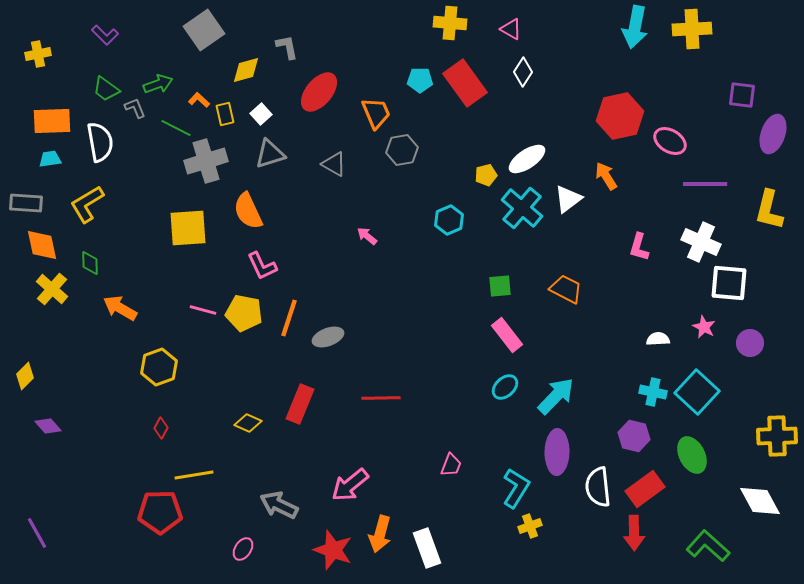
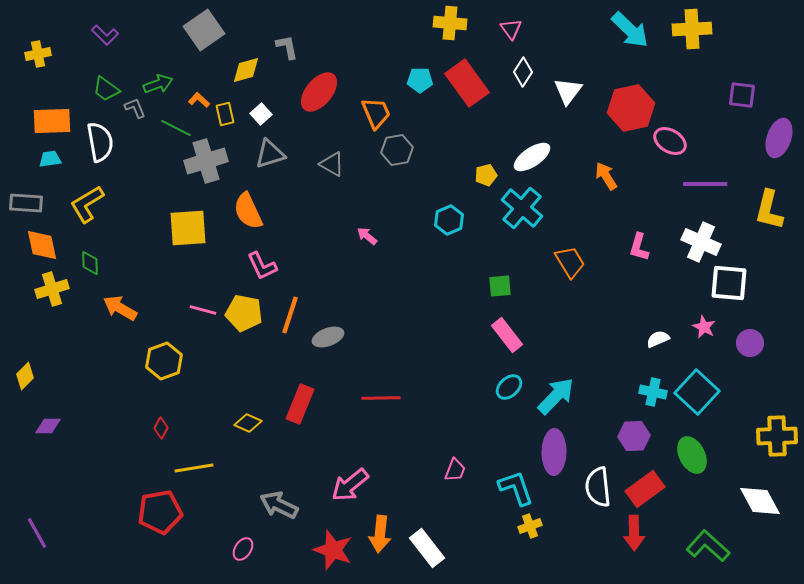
cyan arrow at (635, 27): moved 5 px left, 3 px down; rotated 57 degrees counterclockwise
pink triangle at (511, 29): rotated 25 degrees clockwise
red rectangle at (465, 83): moved 2 px right
red hexagon at (620, 116): moved 11 px right, 8 px up
purple ellipse at (773, 134): moved 6 px right, 4 px down
gray hexagon at (402, 150): moved 5 px left
white ellipse at (527, 159): moved 5 px right, 2 px up
gray triangle at (334, 164): moved 2 px left
white triangle at (568, 199): moved 108 px up; rotated 16 degrees counterclockwise
yellow cross at (52, 289): rotated 32 degrees clockwise
orange trapezoid at (566, 289): moved 4 px right, 27 px up; rotated 32 degrees clockwise
orange line at (289, 318): moved 1 px right, 3 px up
white semicircle at (658, 339): rotated 20 degrees counterclockwise
yellow hexagon at (159, 367): moved 5 px right, 6 px up
cyan ellipse at (505, 387): moved 4 px right
purple diamond at (48, 426): rotated 48 degrees counterclockwise
purple hexagon at (634, 436): rotated 16 degrees counterclockwise
purple ellipse at (557, 452): moved 3 px left
pink trapezoid at (451, 465): moved 4 px right, 5 px down
yellow line at (194, 475): moved 7 px up
cyan L-shape at (516, 488): rotated 51 degrees counterclockwise
red pentagon at (160, 512): rotated 9 degrees counterclockwise
orange arrow at (380, 534): rotated 9 degrees counterclockwise
white rectangle at (427, 548): rotated 18 degrees counterclockwise
